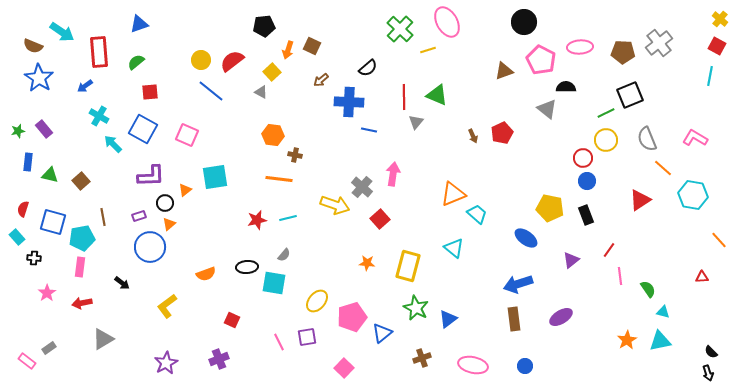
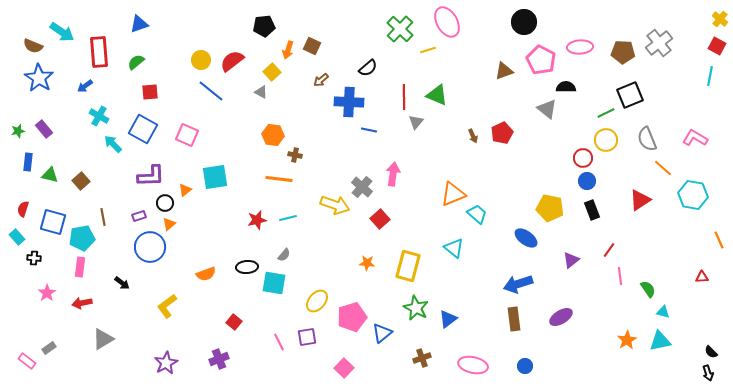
black rectangle at (586, 215): moved 6 px right, 5 px up
orange line at (719, 240): rotated 18 degrees clockwise
red square at (232, 320): moved 2 px right, 2 px down; rotated 14 degrees clockwise
